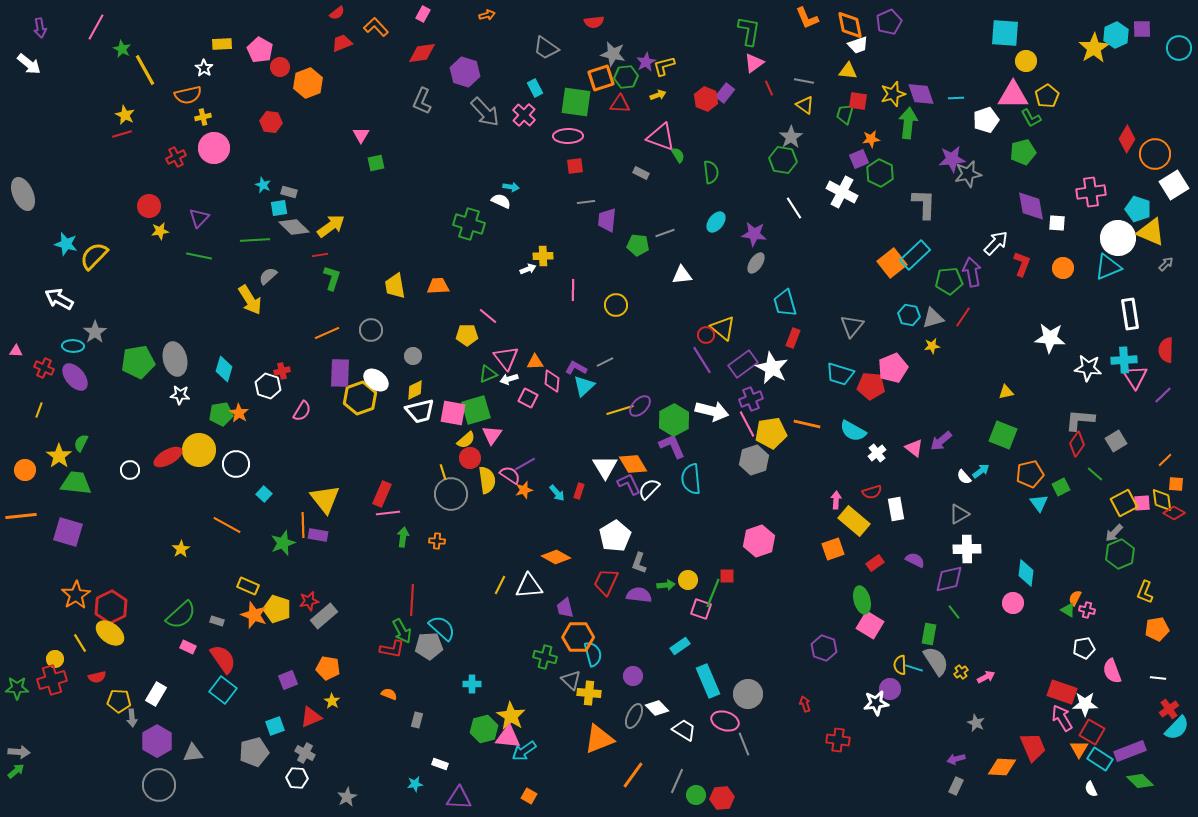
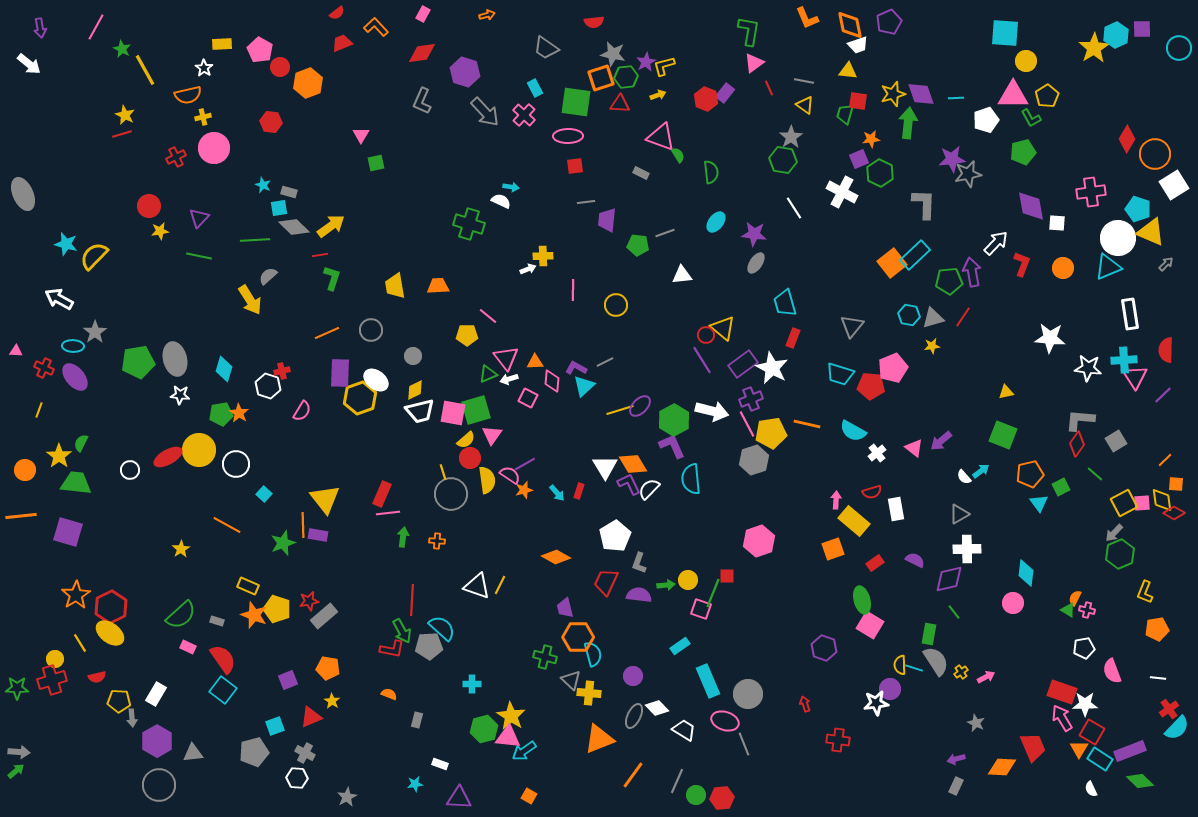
white triangle at (529, 586): moved 52 px left; rotated 24 degrees clockwise
